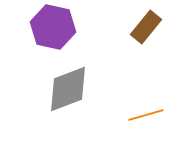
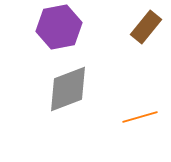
purple hexagon: moved 6 px right; rotated 24 degrees counterclockwise
orange line: moved 6 px left, 2 px down
